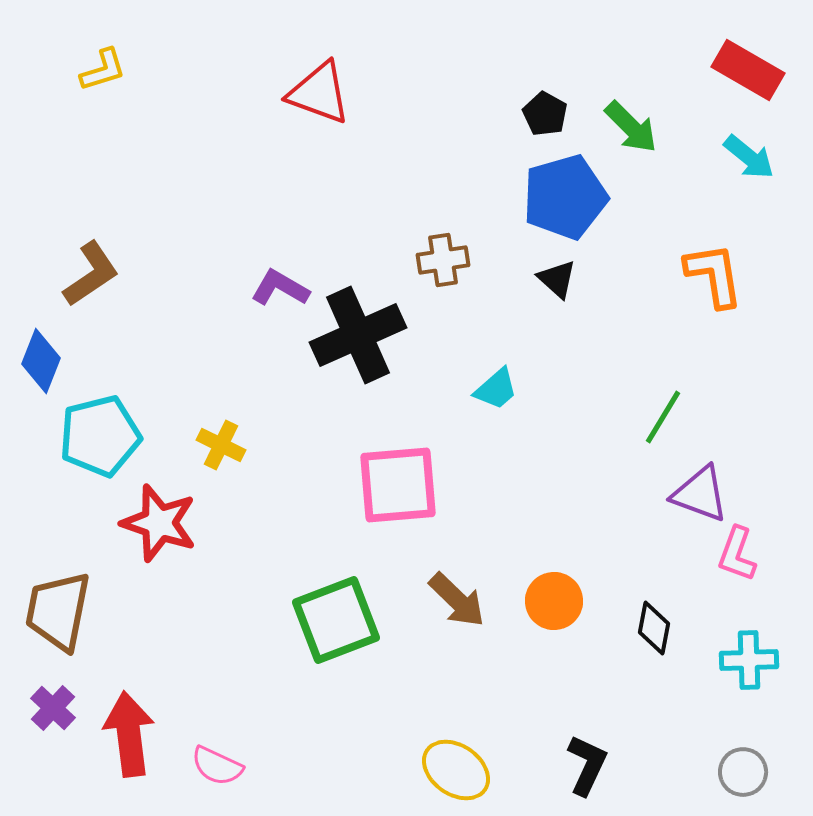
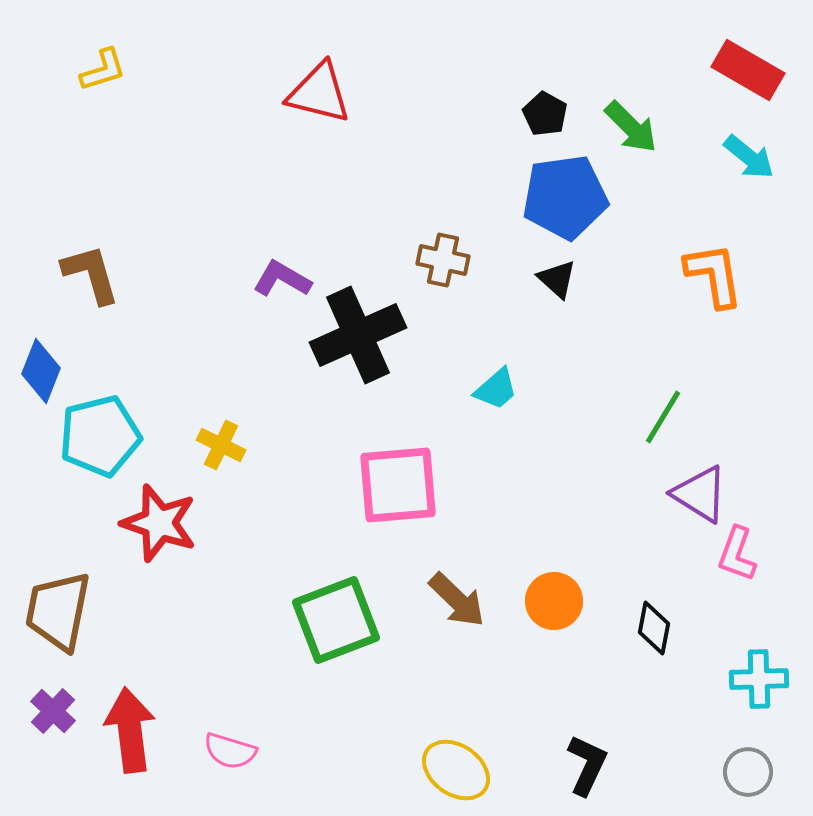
red triangle: rotated 6 degrees counterclockwise
blue pentagon: rotated 8 degrees clockwise
brown cross: rotated 21 degrees clockwise
brown L-shape: rotated 72 degrees counterclockwise
purple L-shape: moved 2 px right, 9 px up
blue diamond: moved 10 px down
purple triangle: rotated 12 degrees clockwise
cyan cross: moved 10 px right, 19 px down
purple cross: moved 3 px down
red arrow: moved 1 px right, 4 px up
pink semicircle: moved 13 px right, 15 px up; rotated 8 degrees counterclockwise
gray circle: moved 5 px right
